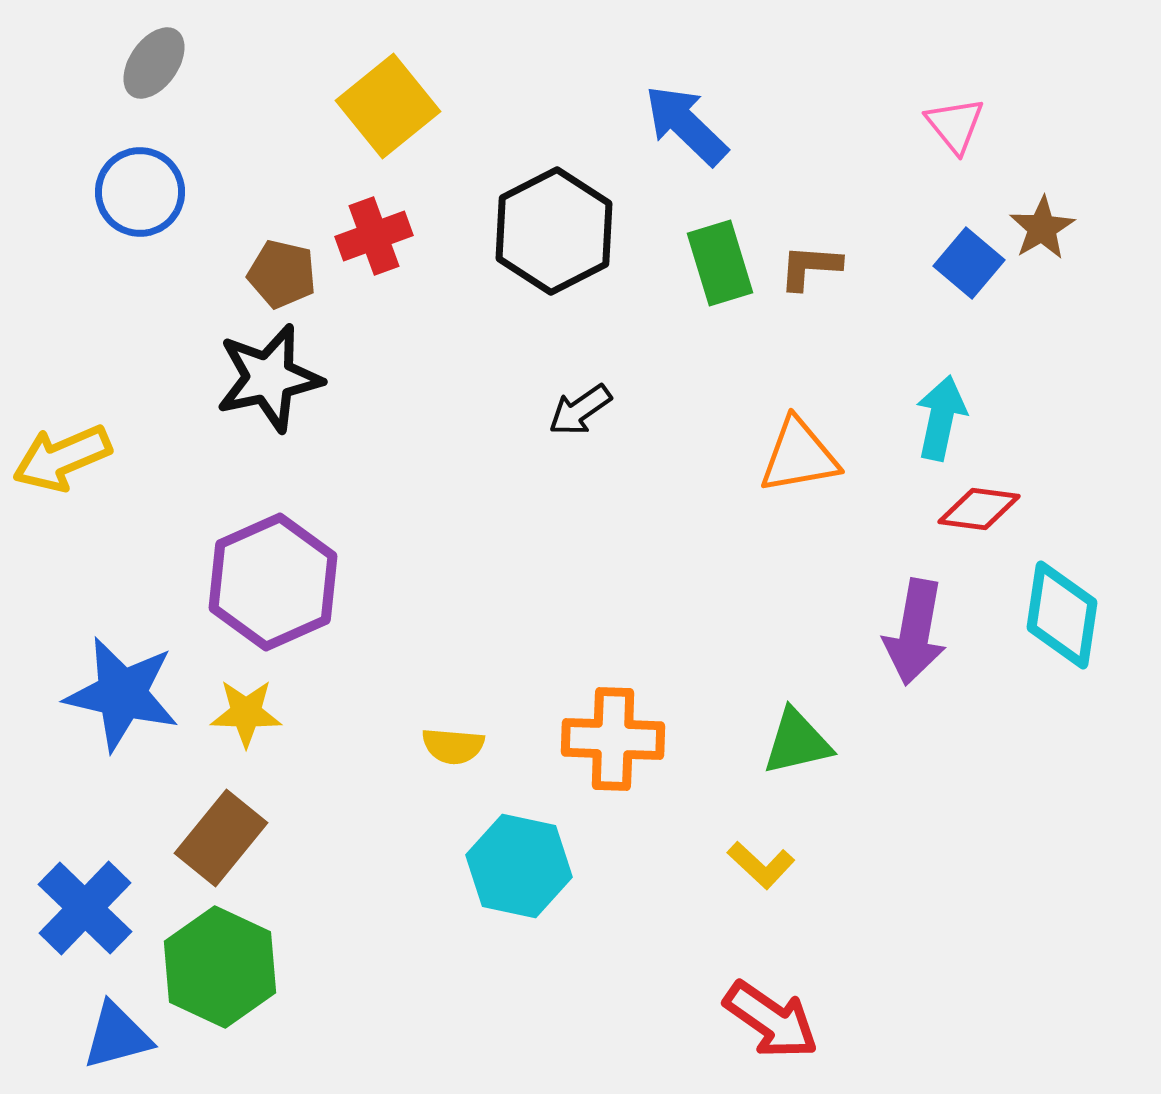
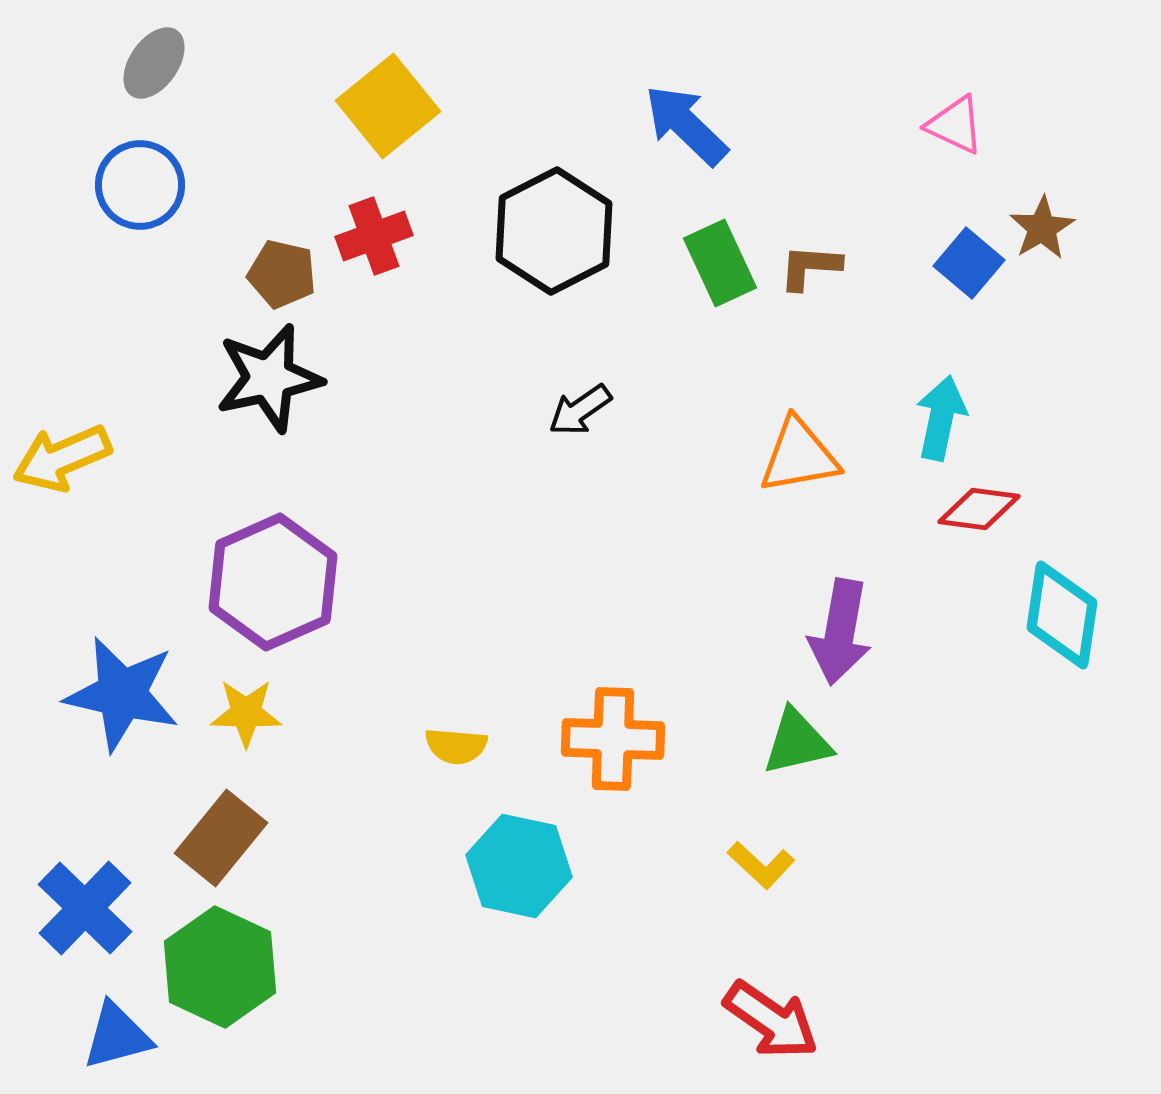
pink triangle: rotated 26 degrees counterclockwise
blue circle: moved 7 px up
green rectangle: rotated 8 degrees counterclockwise
purple arrow: moved 75 px left
yellow semicircle: moved 3 px right
